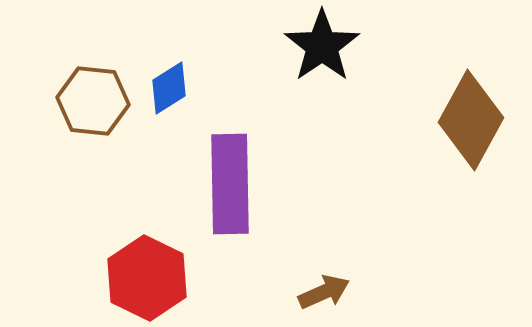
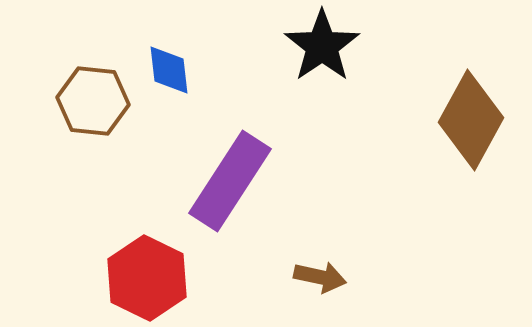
blue diamond: moved 18 px up; rotated 64 degrees counterclockwise
purple rectangle: moved 3 px up; rotated 34 degrees clockwise
brown arrow: moved 4 px left, 15 px up; rotated 36 degrees clockwise
